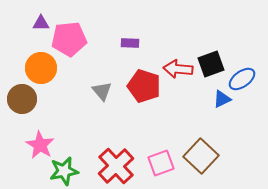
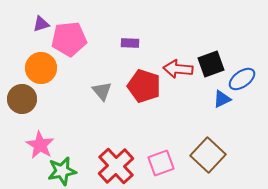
purple triangle: moved 1 px down; rotated 18 degrees counterclockwise
brown square: moved 7 px right, 1 px up
green star: moved 2 px left
